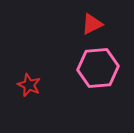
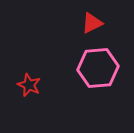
red triangle: moved 1 px up
